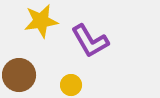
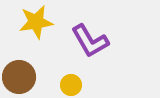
yellow star: moved 5 px left, 1 px down
brown circle: moved 2 px down
